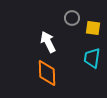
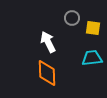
cyan trapezoid: rotated 75 degrees clockwise
